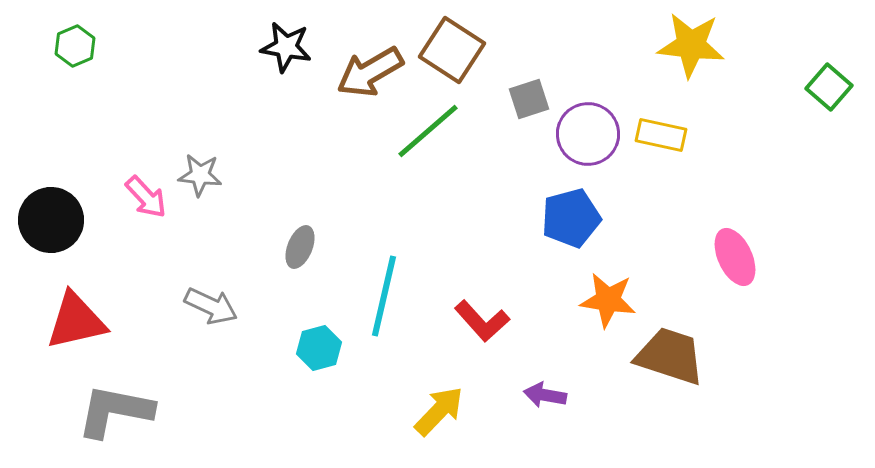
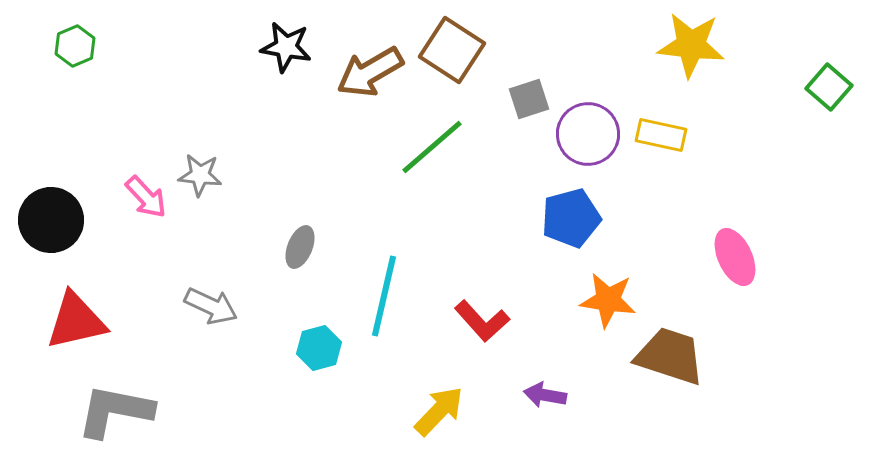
green line: moved 4 px right, 16 px down
